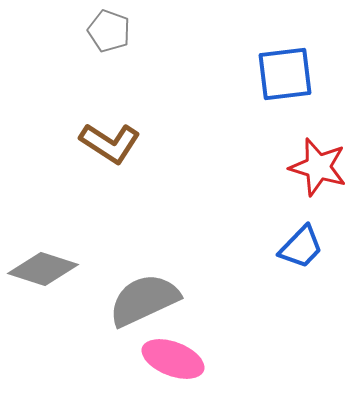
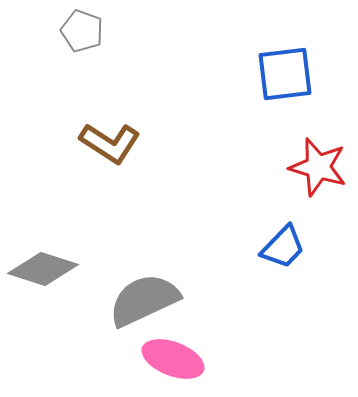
gray pentagon: moved 27 px left
blue trapezoid: moved 18 px left
